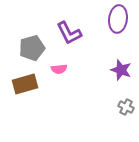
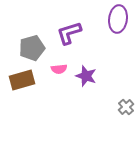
purple L-shape: rotated 100 degrees clockwise
purple star: moved 35 px left, 6 px down
brown rectangle: moved 3 px left, 4 px up
gray cross: rotated 21 degrees clockwise
